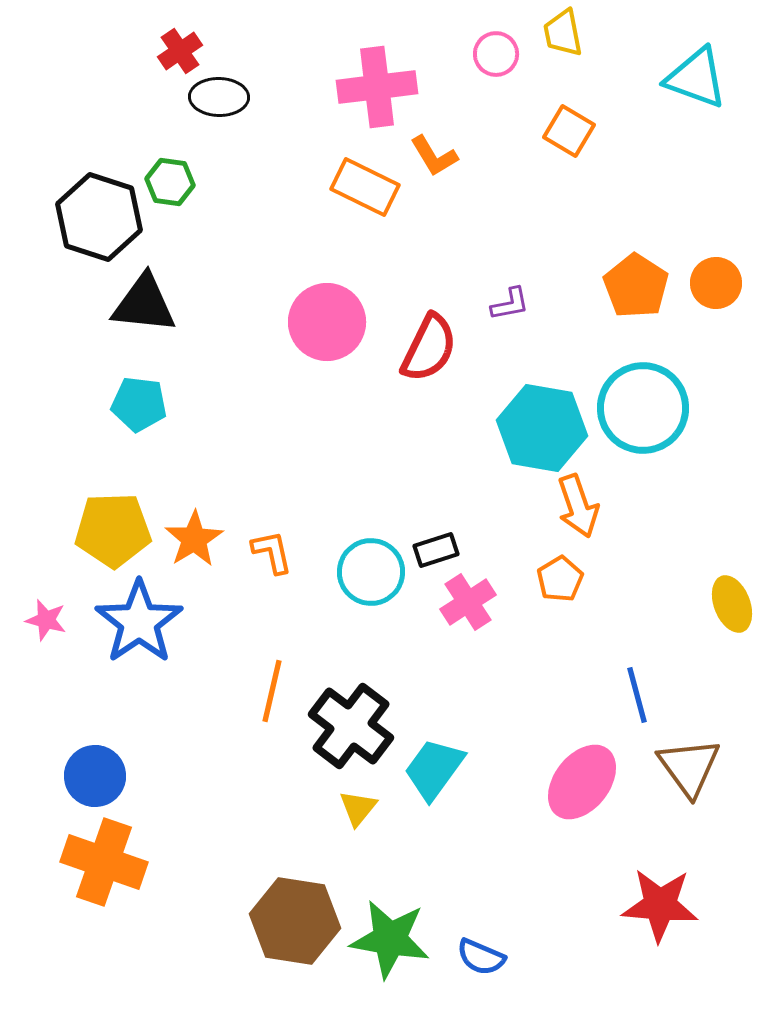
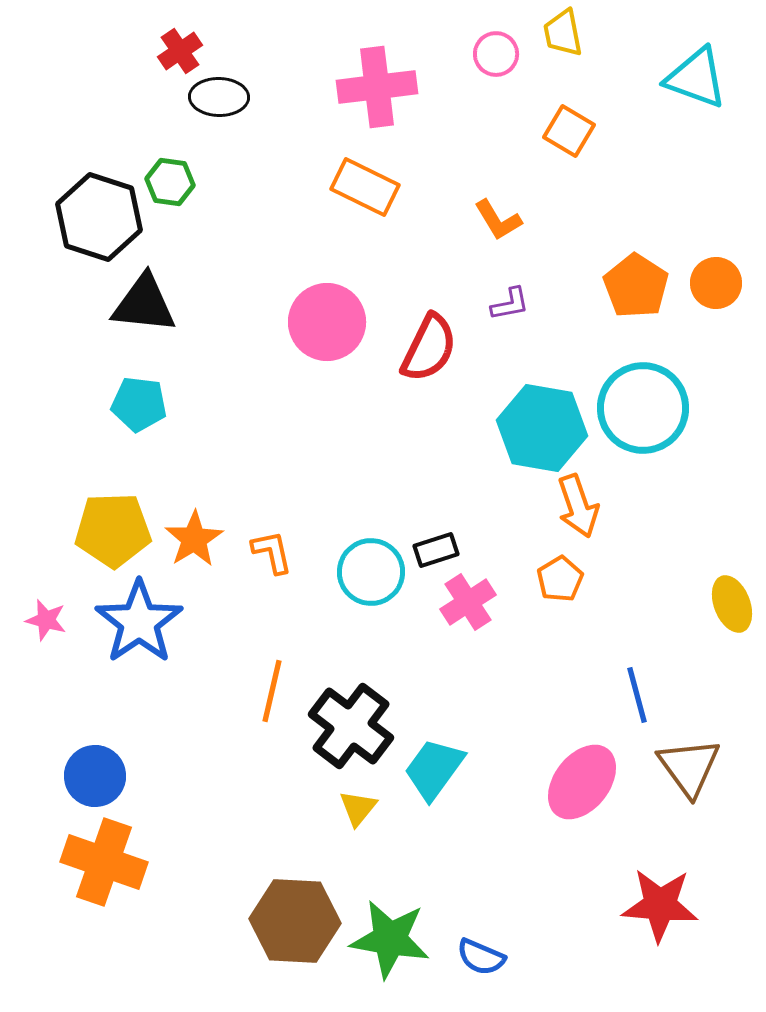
orange L-shape at (434, 156): moved 64 px right, 64 px down
brown hexagon at (295, 921): rotated 6 degrees counterclockwise
